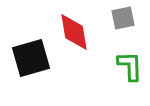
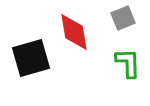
gray square: rotated 10 degrees counterclockwise
green L-shape: moved 2 px left, 3 px up
